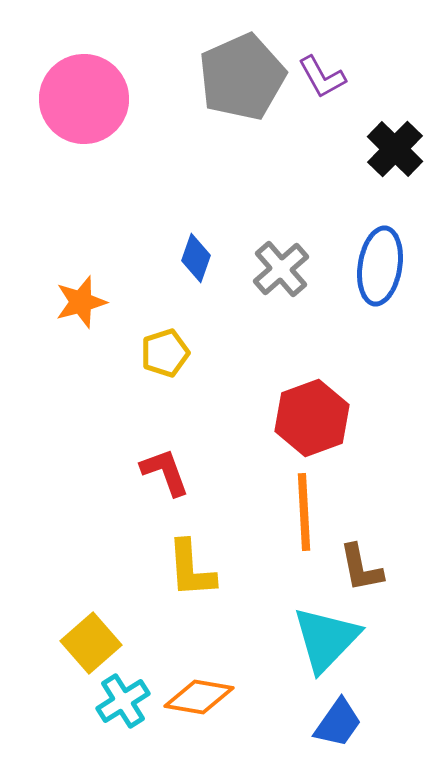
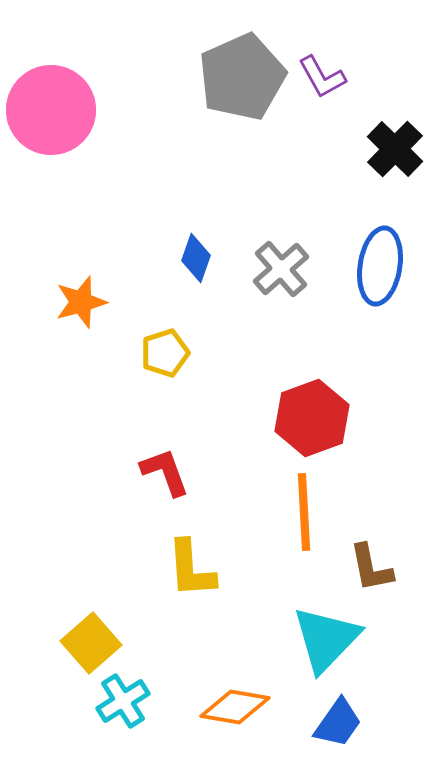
pink circle: moved 33 px left, 11 px down
brown L-shape: moved 10 px right
orange diamond: moved 36 px right, 10 px down
